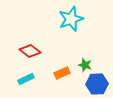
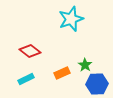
green star: rotated 16 degrees clockwise
